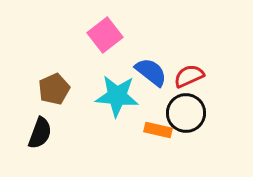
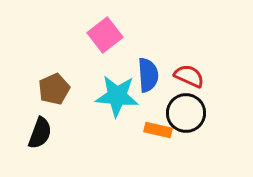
blue semicircle: moved 3 px left, 3 px down; rotated 48 degrees clockwise
red semicircle: rotated 48 degrees clockwise
